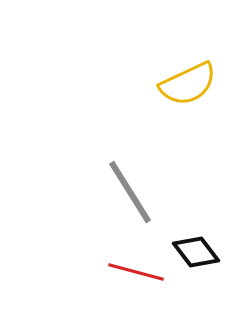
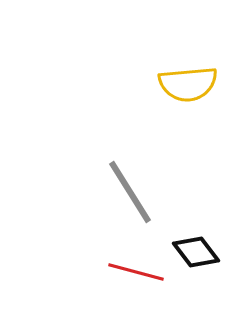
yellow semicircle: rotated 20 degrees clockwise
